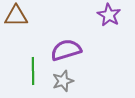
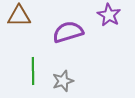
brown triangle: moved 3 px right
purple semicircle: moved 2 px right, 18 px up
